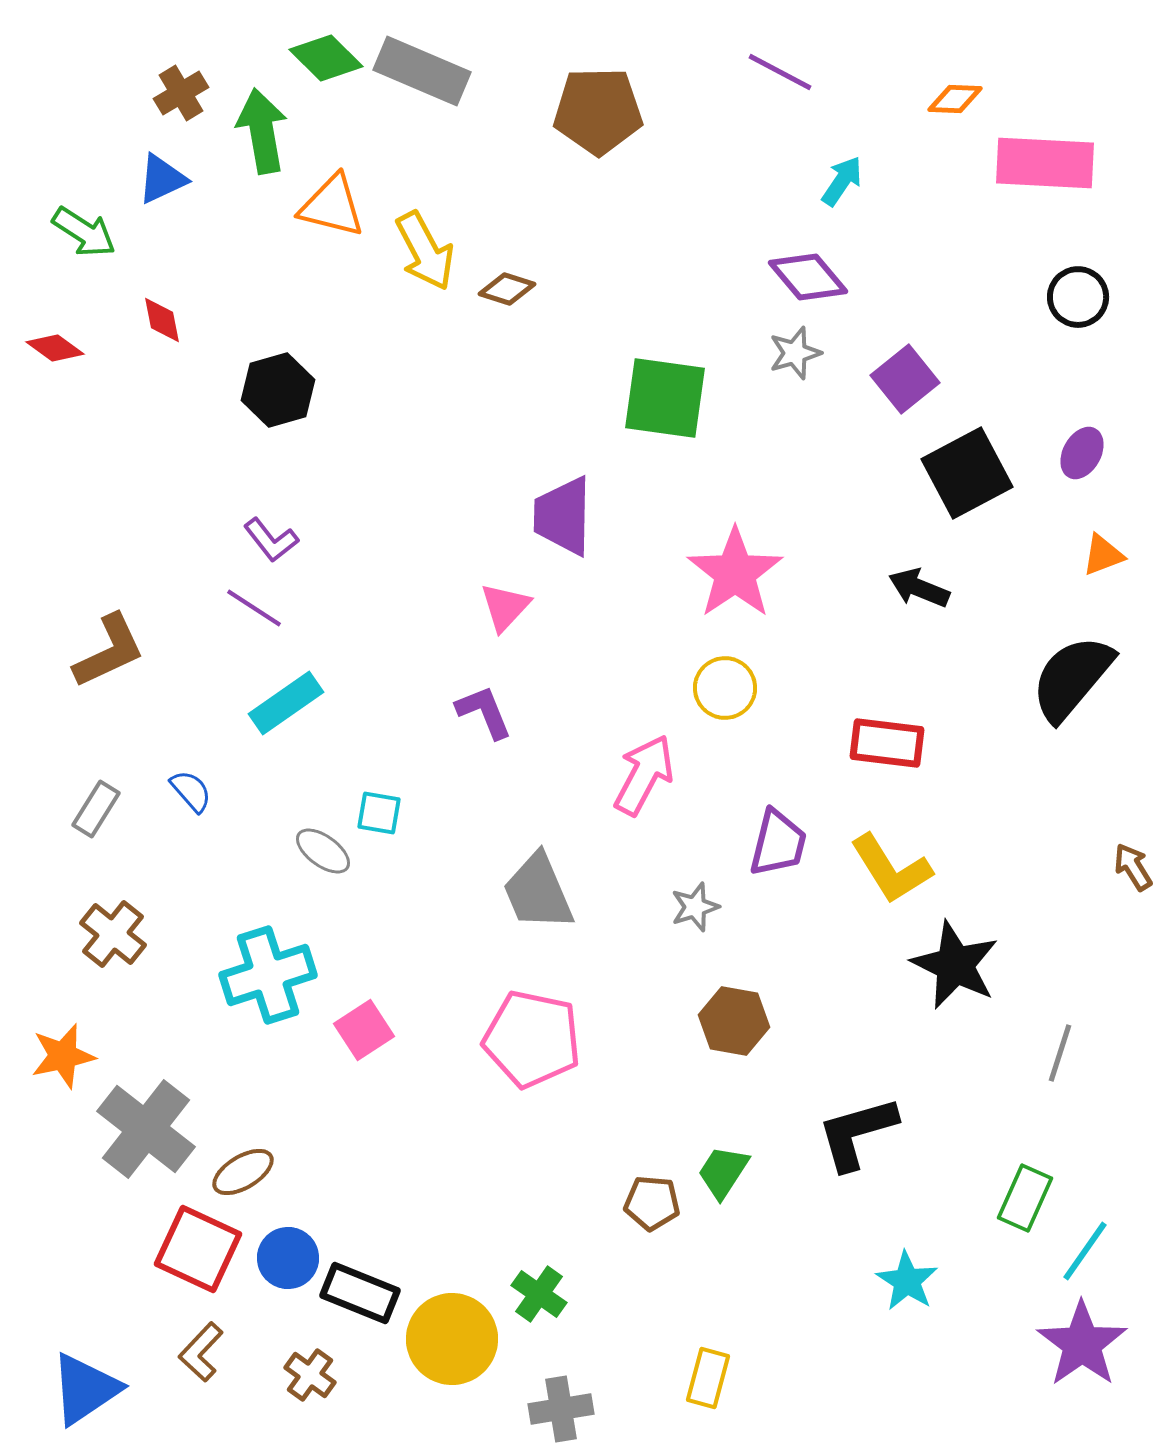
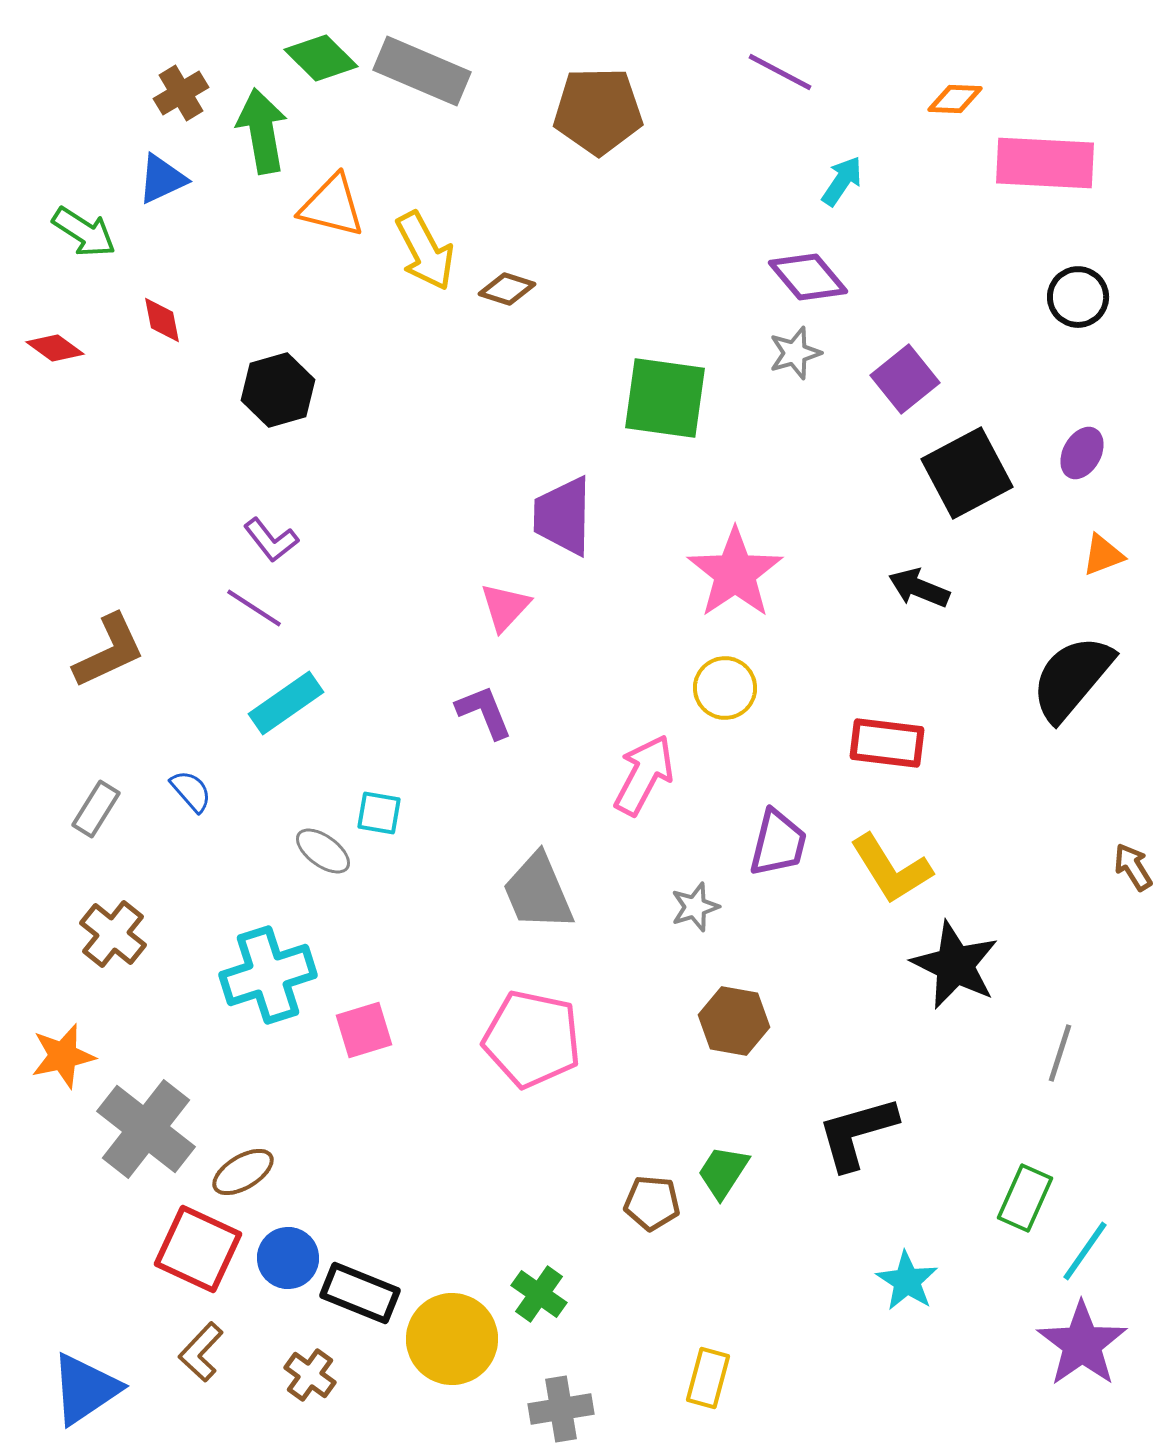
green diamond at (326, 58): moved 5 px left
pink square at (364, 1030): rotated 16 degrees clockwise
